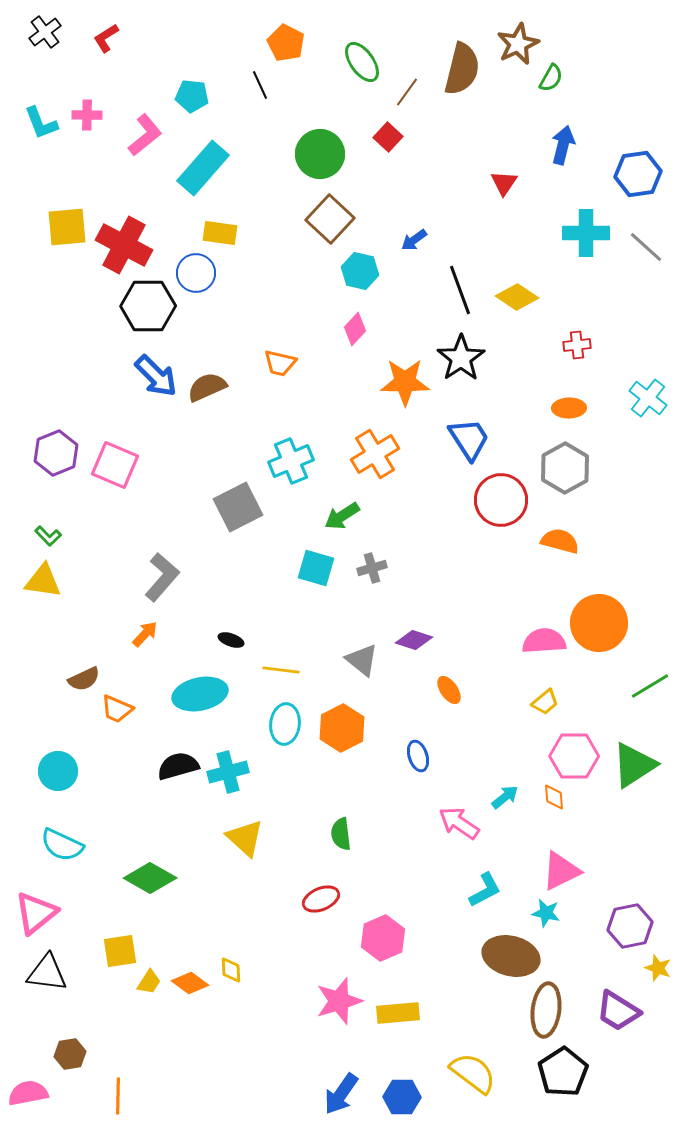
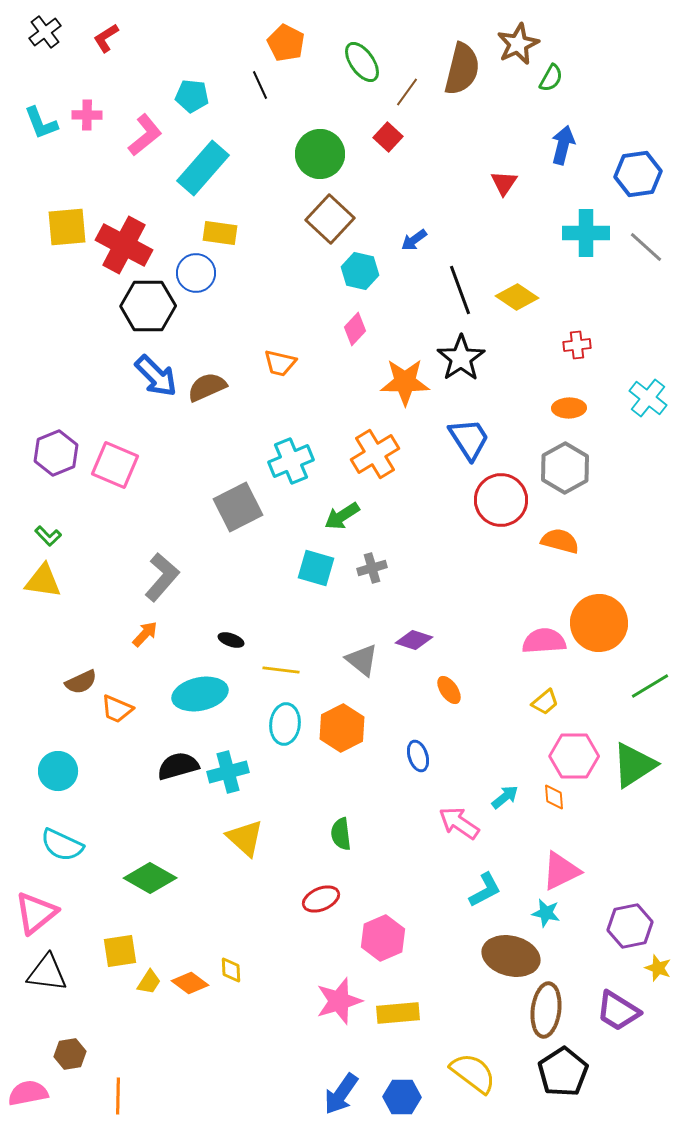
brown semicircle at (84, 679): moved 3 px left, 3 px down
